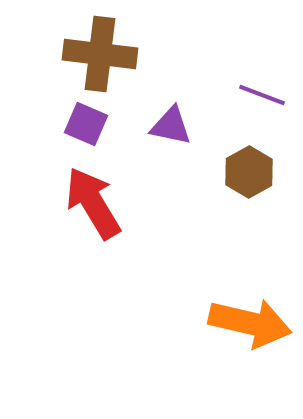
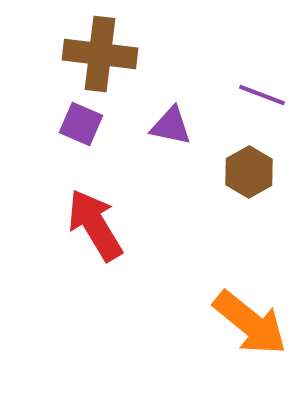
purple square: moved 5 px left
red arrow: moved 2 px right, 22 px down
orange arrow: rotated 26 degrees clockwise
